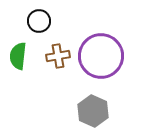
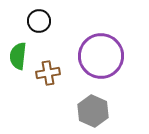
brown cross: moved 10 px left, 17 px down
